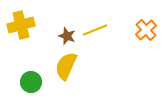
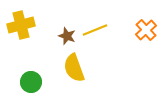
yellow semicircle: moved 8 px right, 2 px down; rotated 44 degrees counterclockwise
